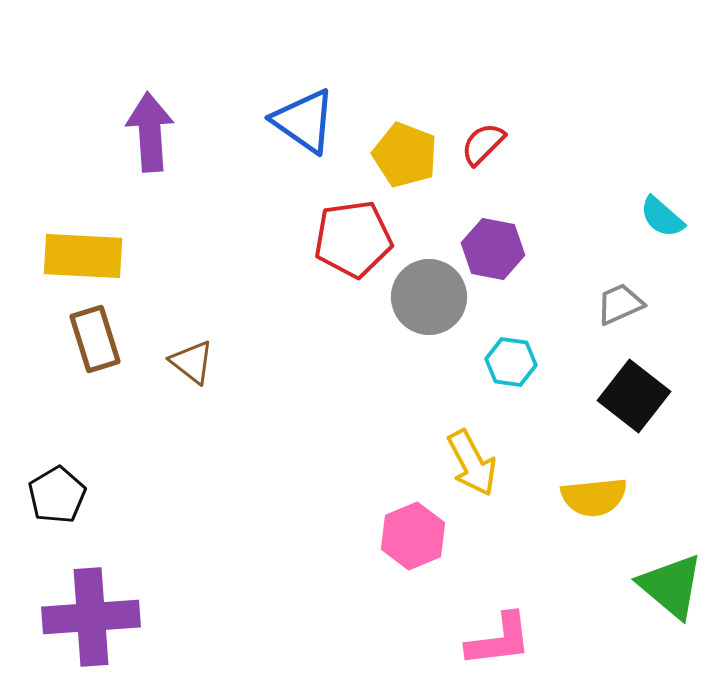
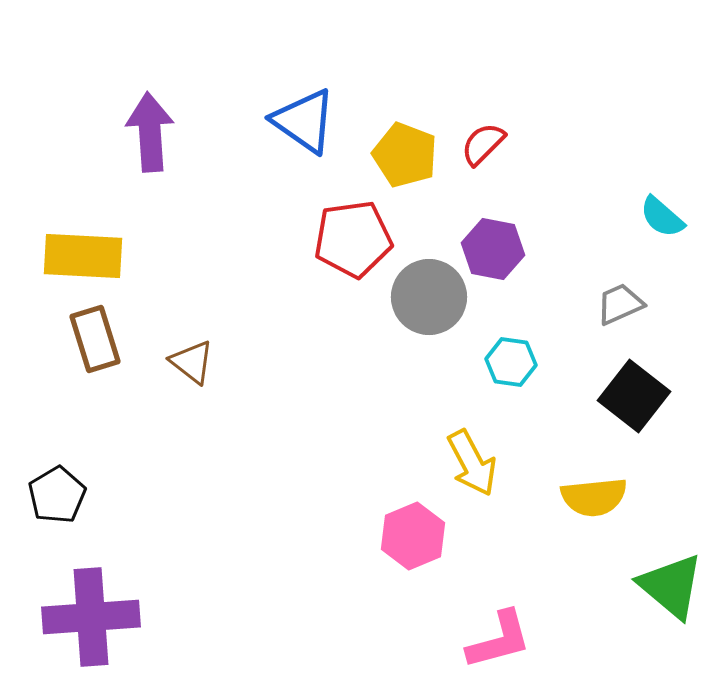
pink L-shape: rotated 8 degrees counterclockwise
